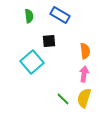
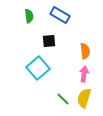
cyan square: moved 6 px right, 6 px down
